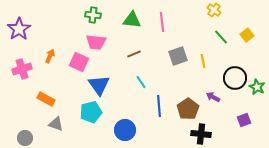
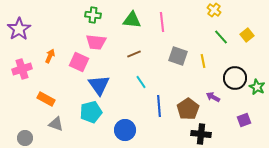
gray square: rotated 36 degrees clockwise
